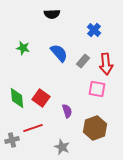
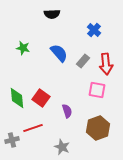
pink square: moved 1 px down
brown hexagon: moved 3 px right
